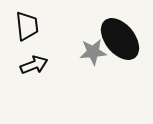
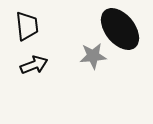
black ellipse: moved 10 px up
gray star: moved 4 px down
